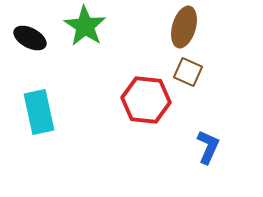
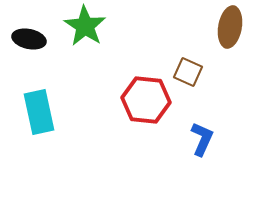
brown ellipse: moved 46 px right; rotated 6 degrees counterclockwise
black ellipse: moved 1 px left, 1 px down; rotated 16 degrees counterclockwise
blue L-shape: moved 6 px left, 8 px up
